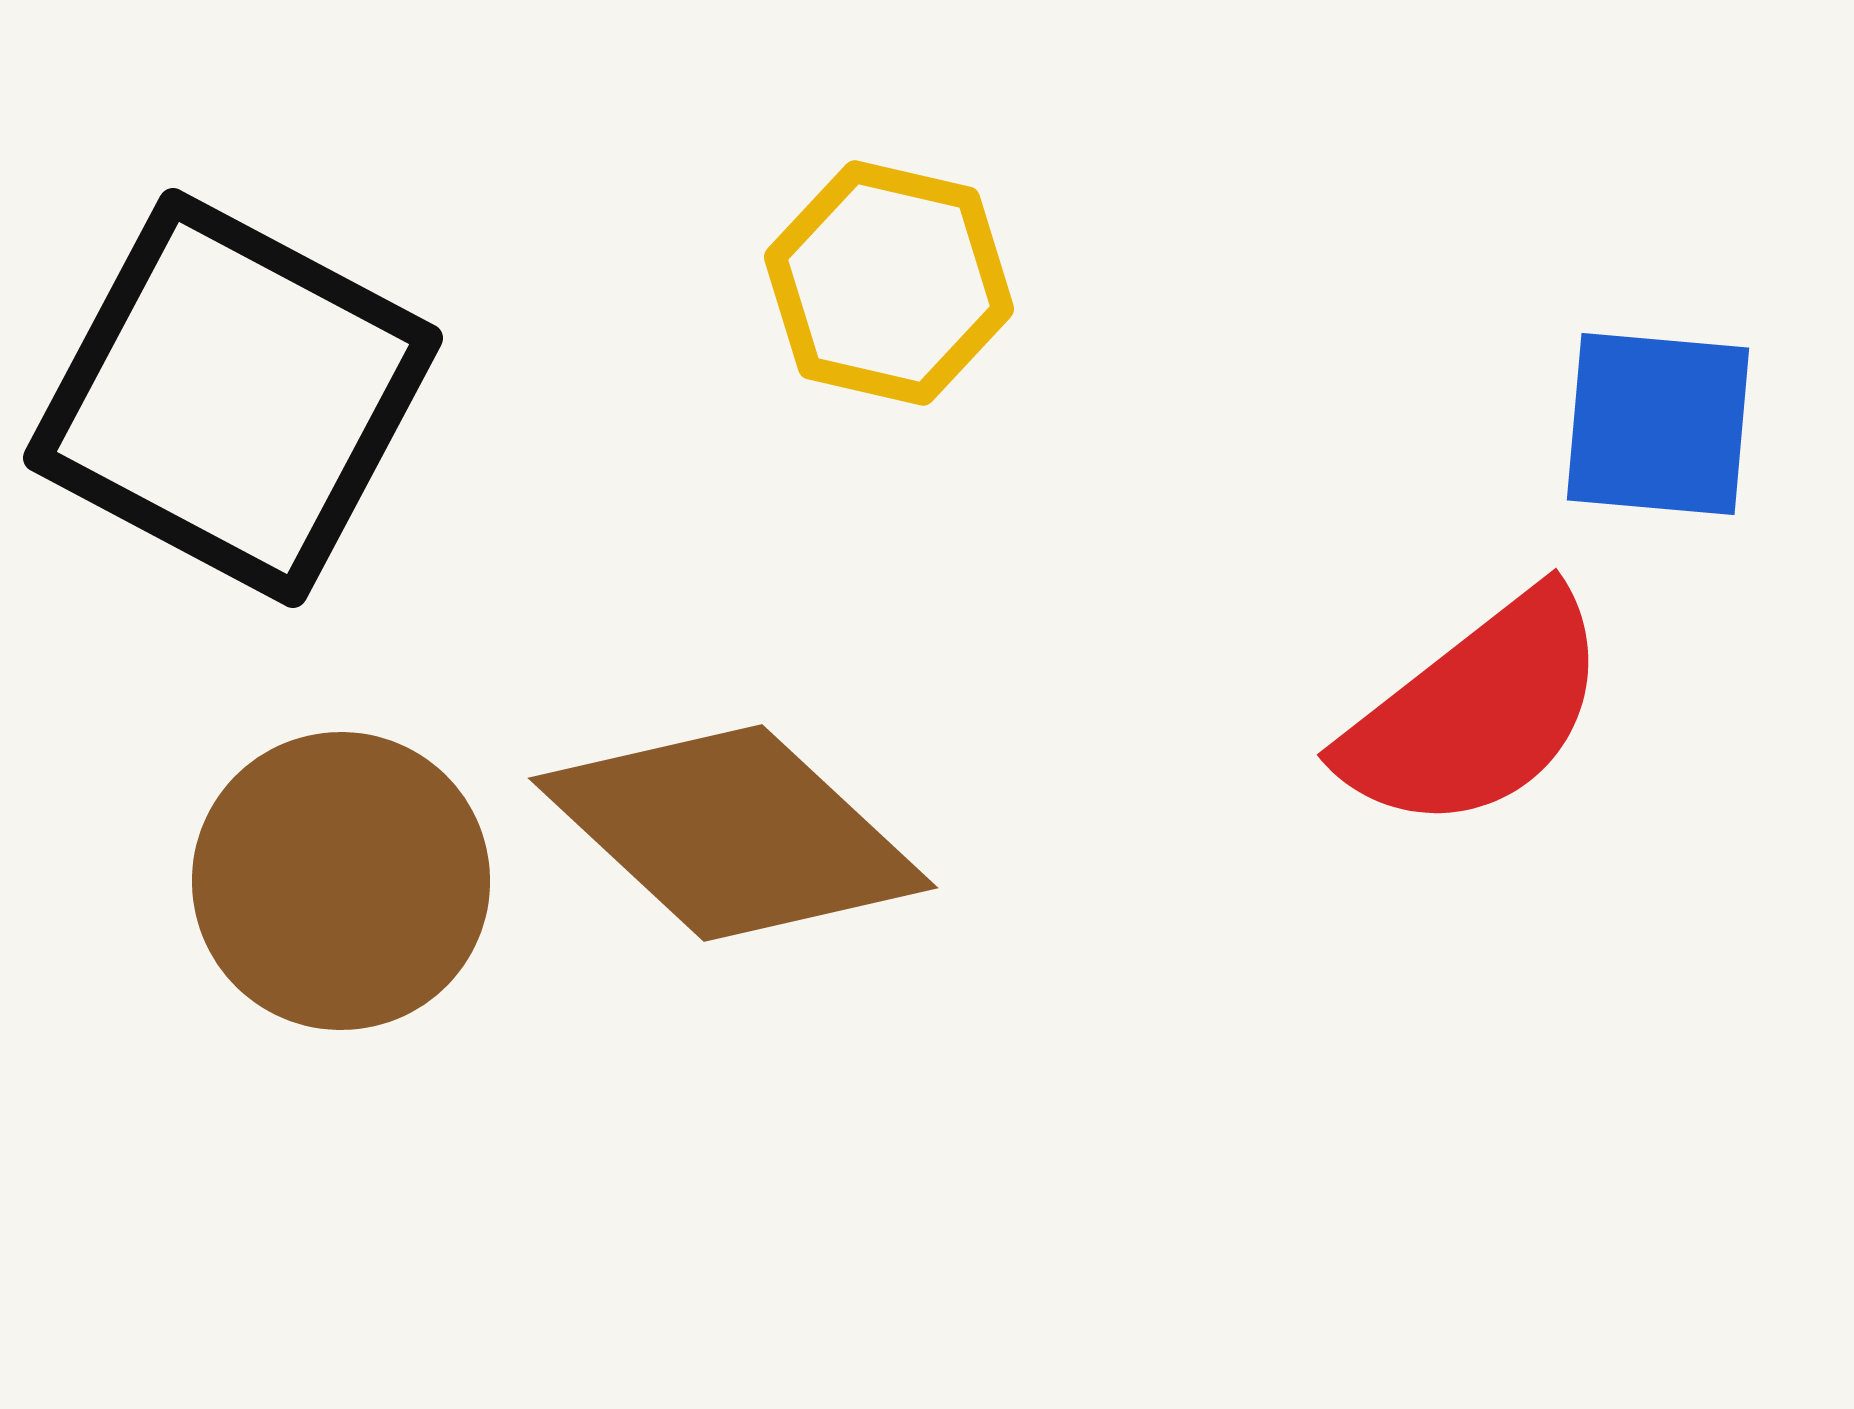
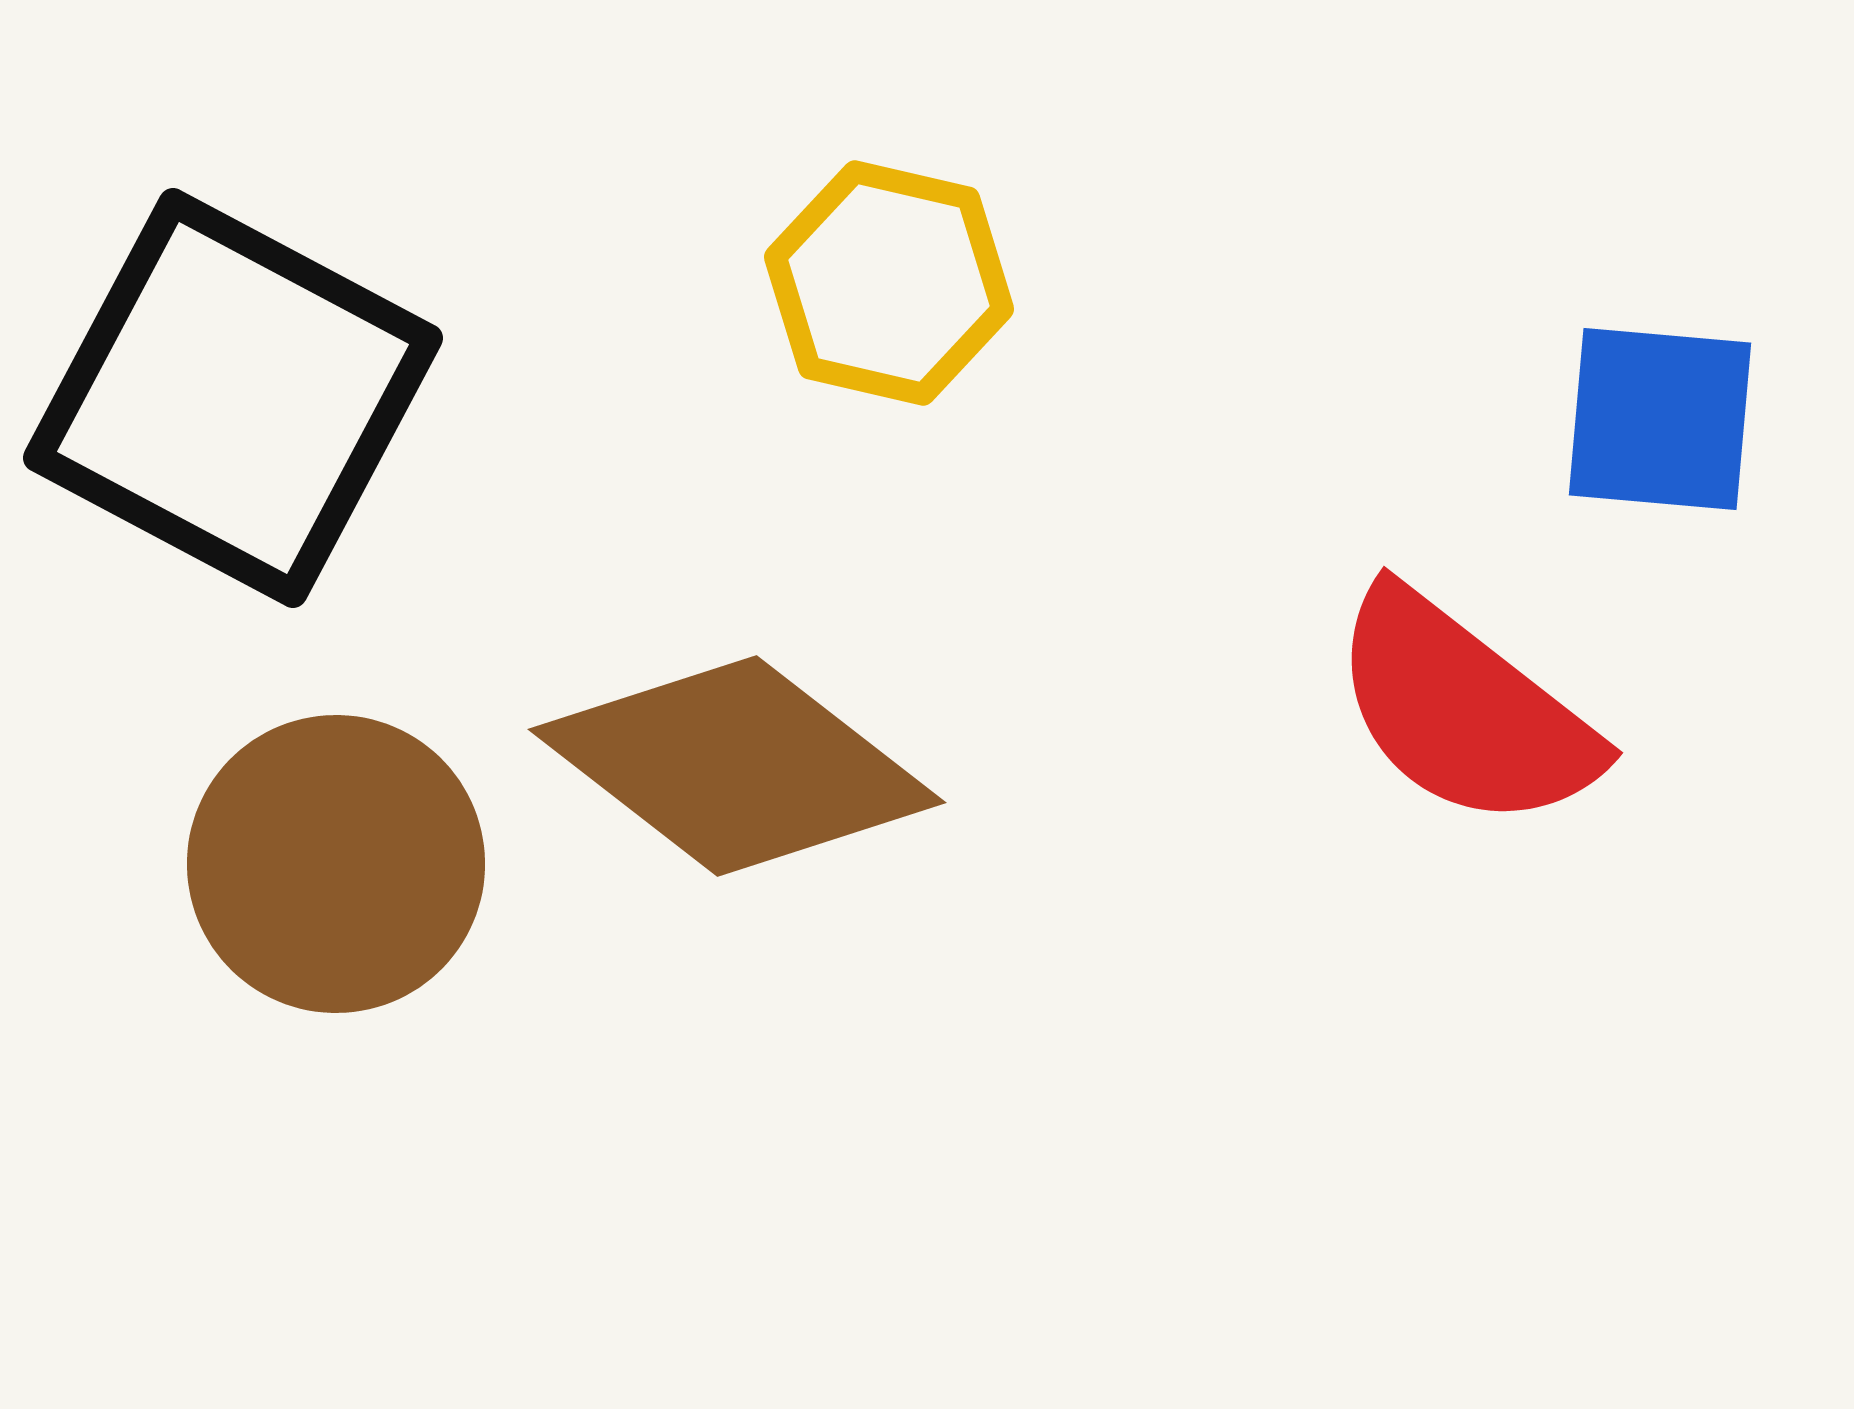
blue square: moved 2 px right, 5 px up
red semicircle: moved 12 px left, 2 px up; rotated 76 degrees clockwise
brown diamond: moved 4 px right, 67 px up; rotated 5 degrees counterclockwise
brown circle: moved 5 px left, 17 px up
